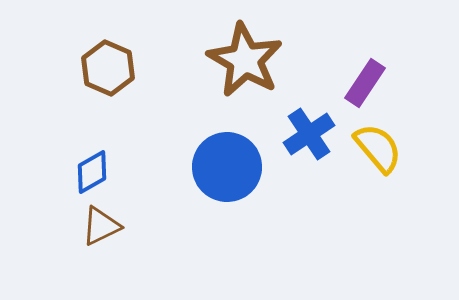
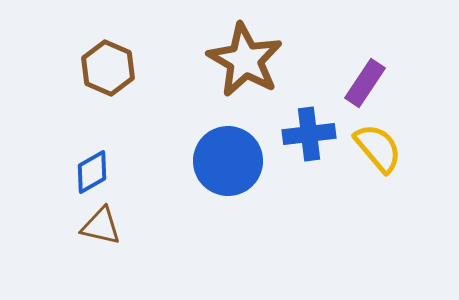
blue cross: rotated 27 degrees clockwise
blue circle: moved 1 px right, 6 px up
brown triangle: rotated 39 degrees clockwise
